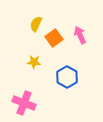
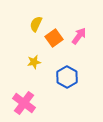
pink arrow: moved 1 px left, 1 px down; rotated 60 degrees clockwise
yellow star: rotated 16 degrees counterclockwise
pink cross: rotated 15 degrees clockwise
